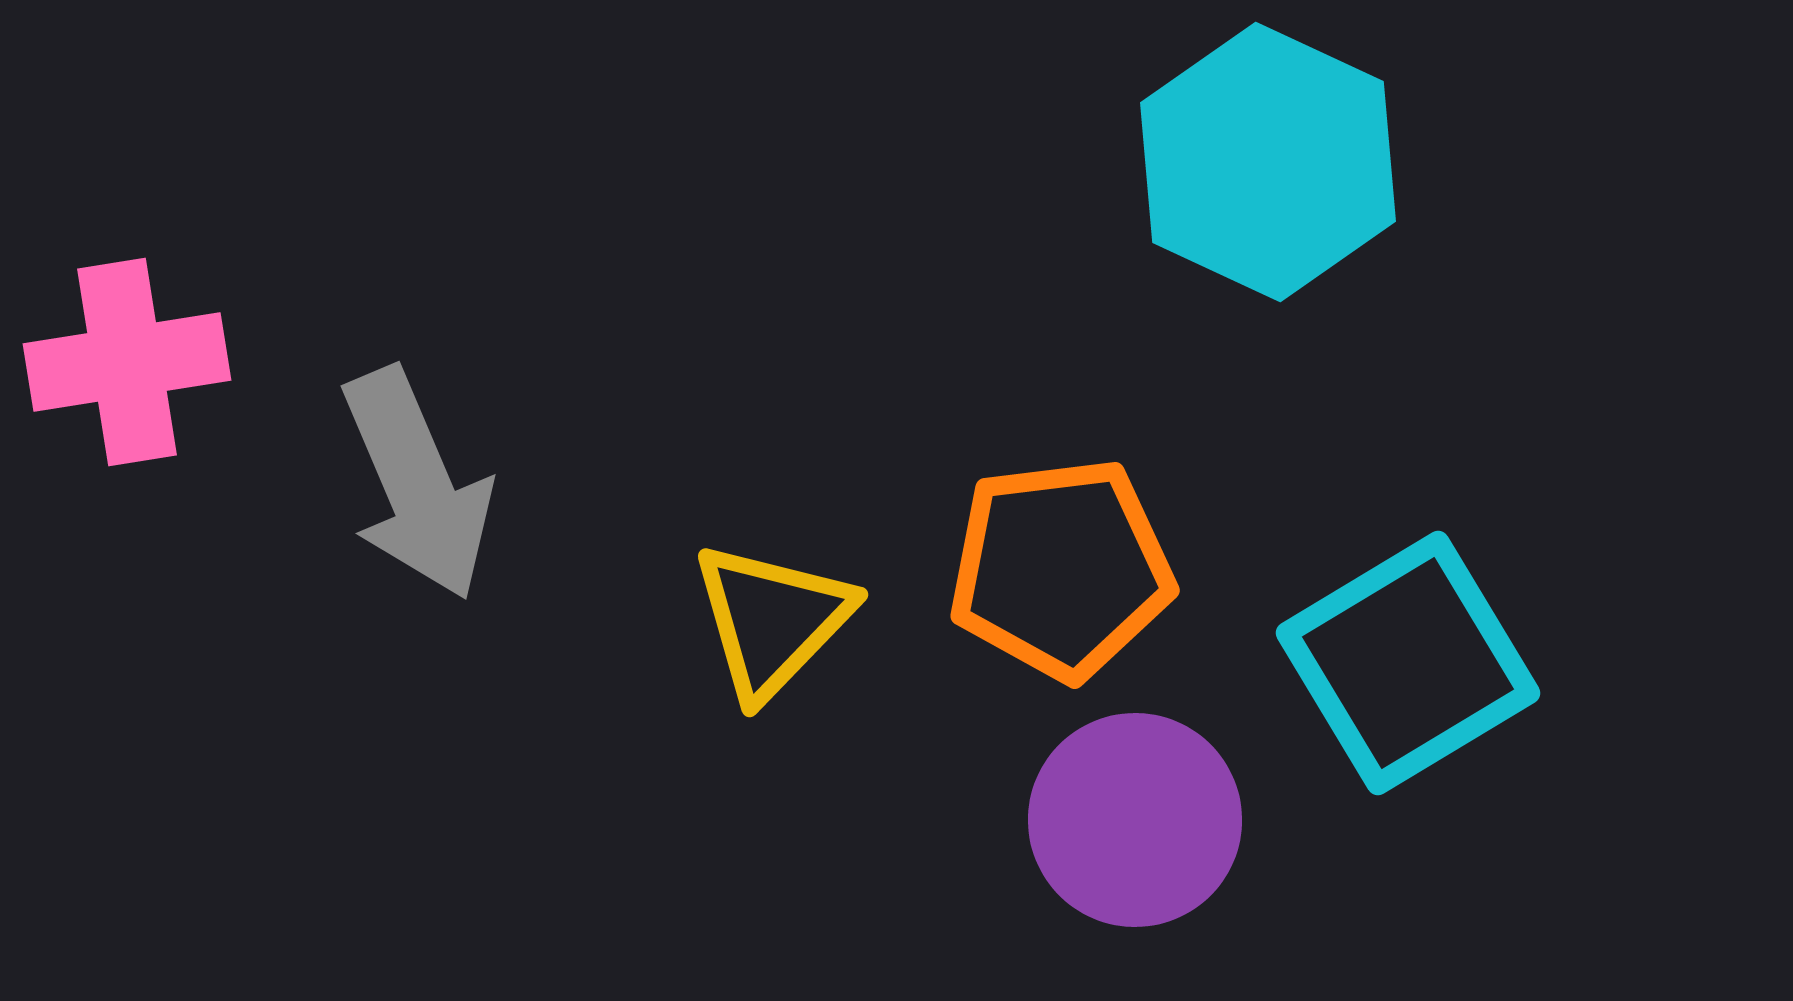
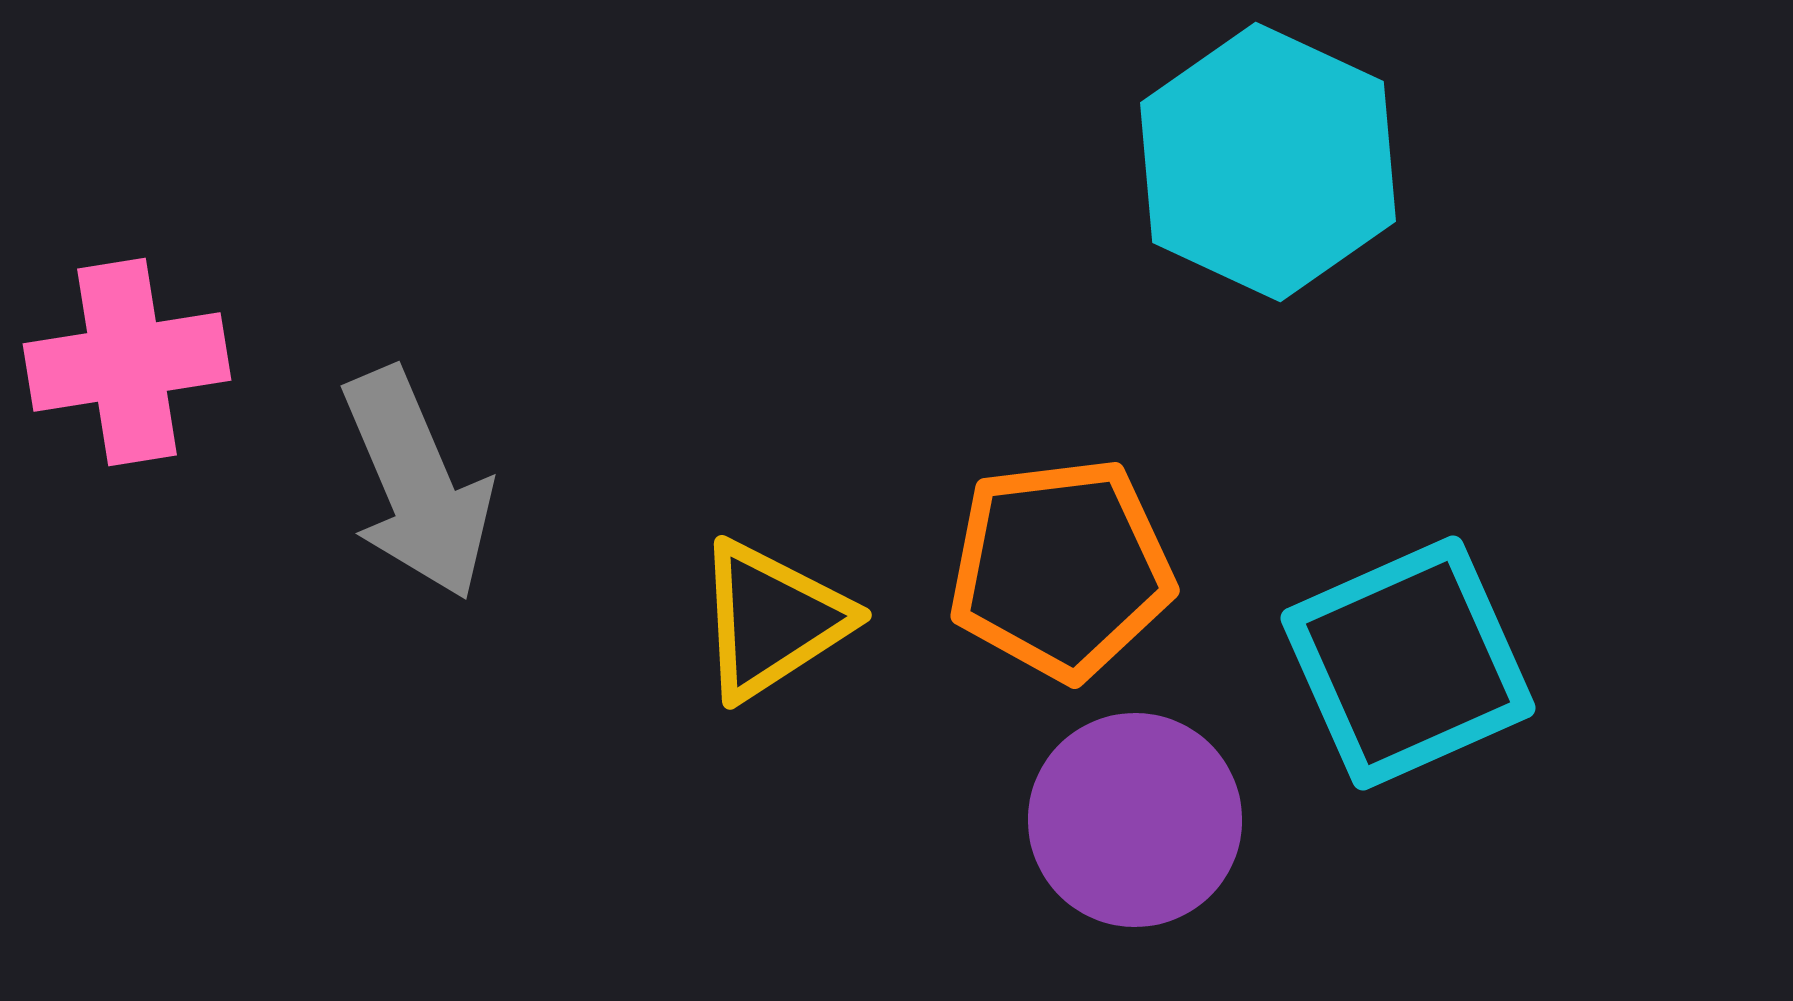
yellow triangle: rotated 13 degrees clockwise
cyan square: rotated 7 degrees clockwise
